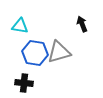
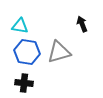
blue hexagon: moved 8 px left, 1 px up
